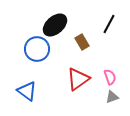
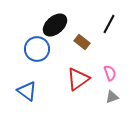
brown rectangle: rotated 21 degrees counterclockwise
pink semicircle: moved 4 px up
